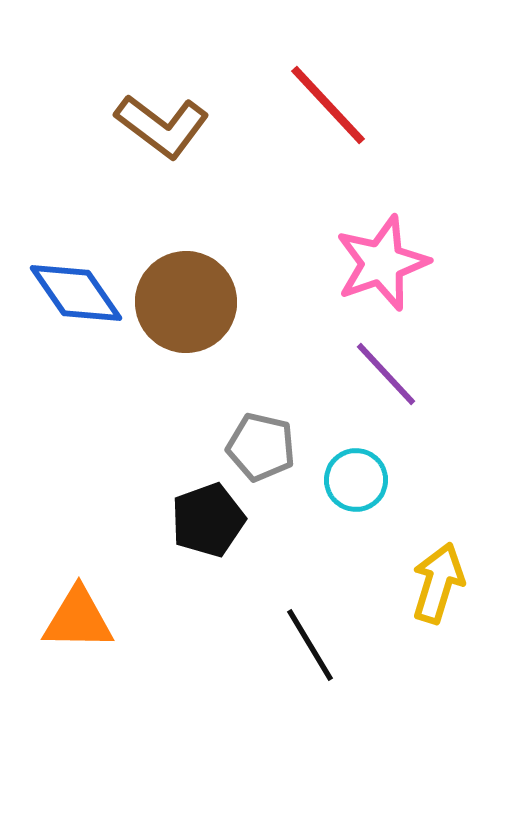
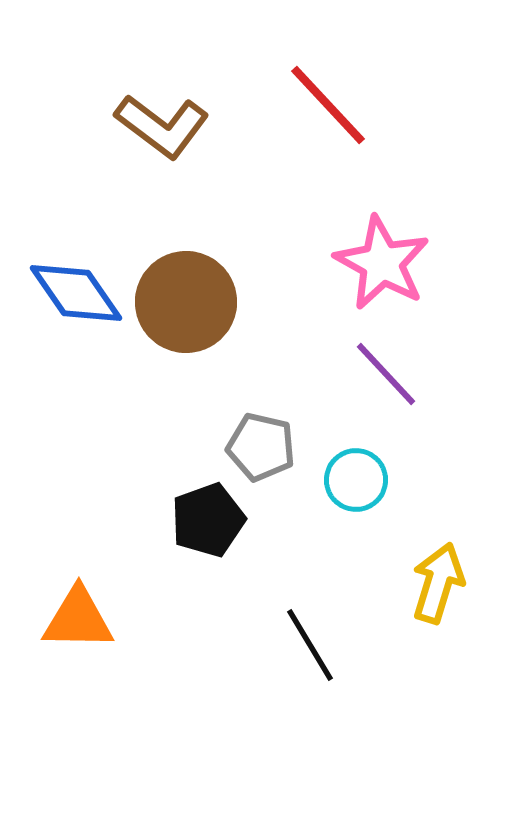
pink star: rotated 24 degrees counterclockwise
